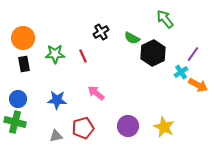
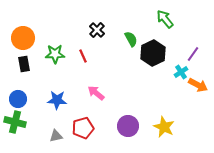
black cross: moved 4 px left, 2 px up; rotated 14 degrees counterclockwise
green semicircle: moved 1 px left, 1 px down; rotated 147 degrees counterclockwise
